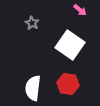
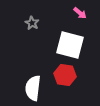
pink arrow: moved 3 px down
white square: rotated 20 degrees counterclockwise
red hexagon: moved 3 px left, 9 px up
